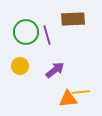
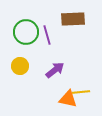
orange triangle: rotated 18 degrees clockwise
